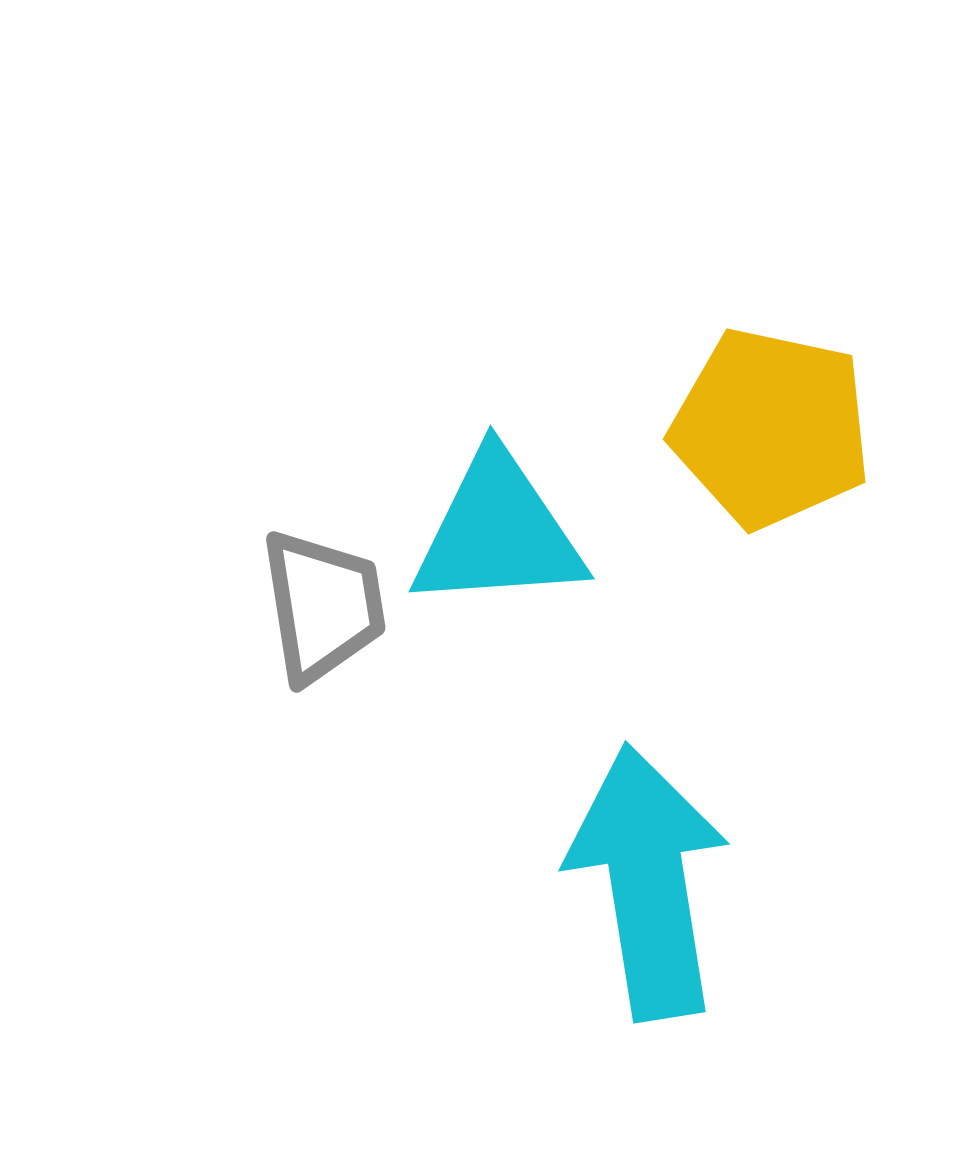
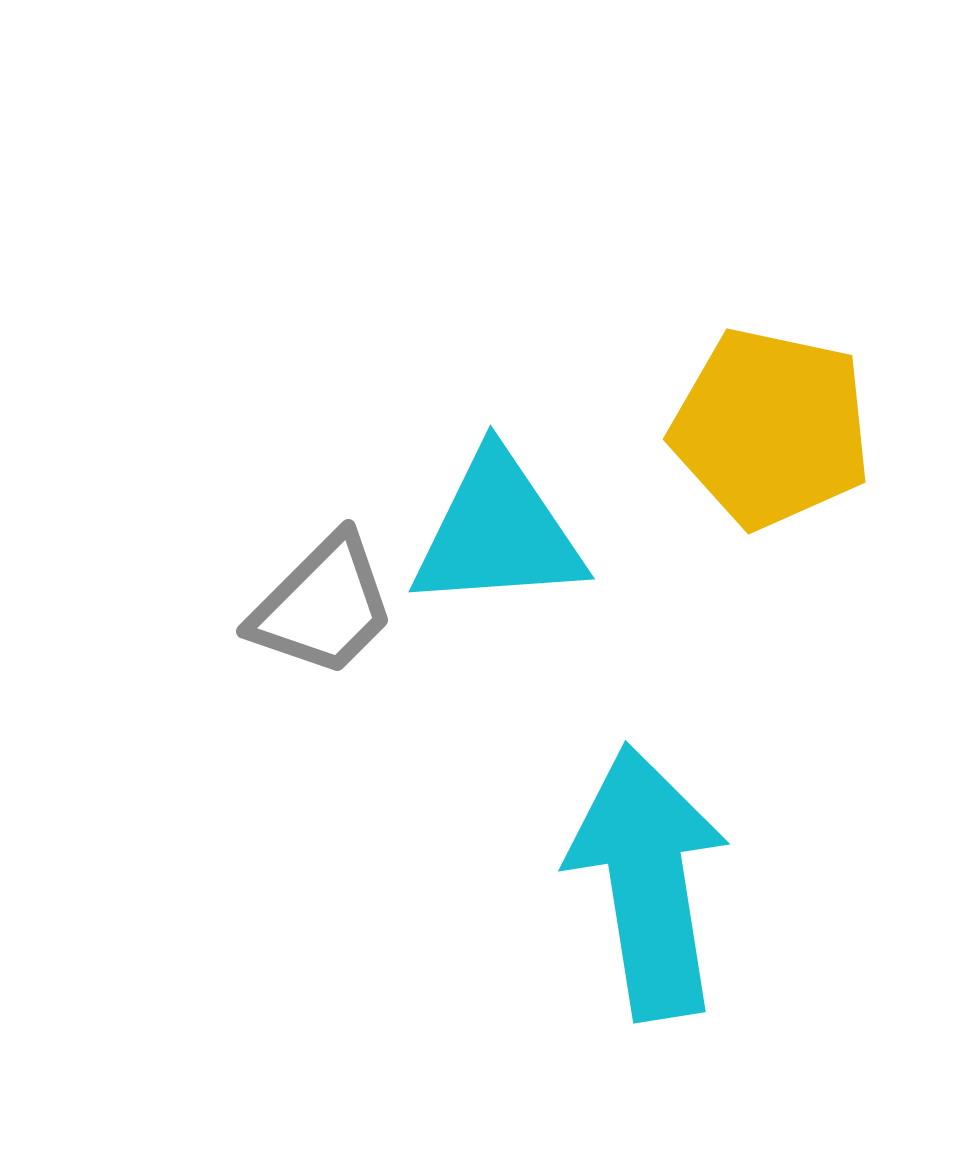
gray trapezoid: rotated 54 degrees clockwise
